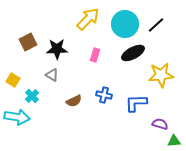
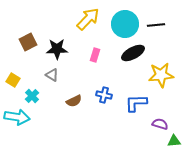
black line: rotated 36 degrees clockwise
